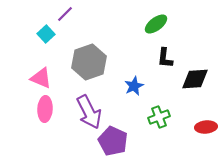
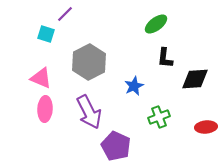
cyan square: rotated 30 degrees counterclockwise
gray hexagon: rotated 8 degrees counterclockwise
purple pentagon: moved 3 px right, 5 px down
